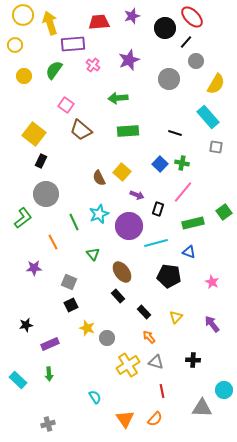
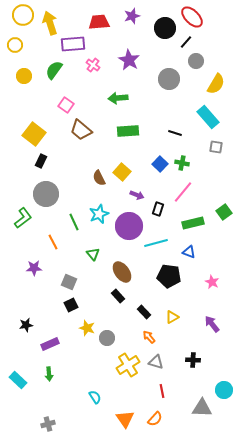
purple star at (129, 60): rotated 20 degrees counterclockwise
yellow triangle at (176, 317): moved 4 px left; rotated 16 degrees clockwise
